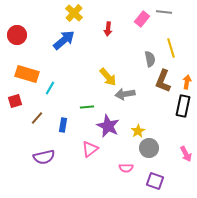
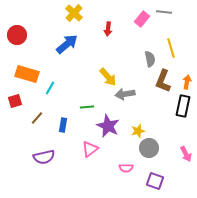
blue arrow: moved 3 px right, 4 px down
yellow star: rotated 16 degrees clockwise
